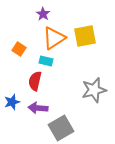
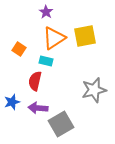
purple star: moved 3 px right, 2 px up
gray square: moved 4 px up
